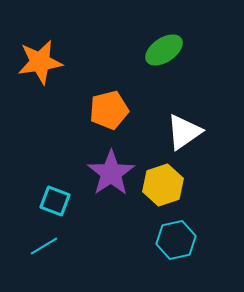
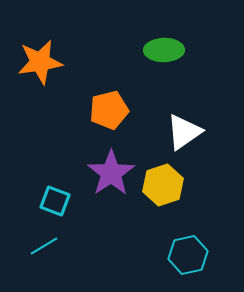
green ellipse: rotated 33 degrees clockwise
cyan hexagon: moved 12 px right, 15 px down
